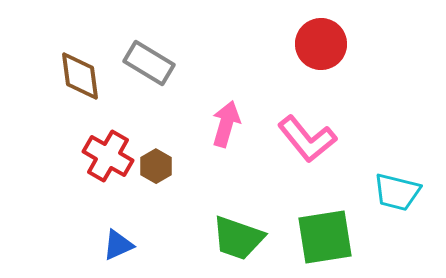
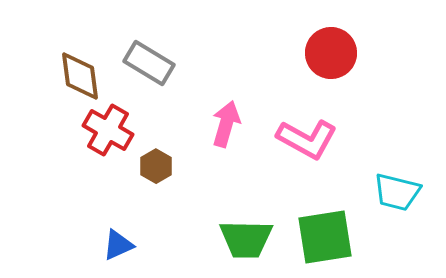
red circle: moved 10 px right, 9 px down
pink L-shape: rotated 22 degrees counterclockwise
red cross: moved 26 px up
green trapezoid: moved 8 px right, 1 px down; rotated 18 degrees counterclockwise
